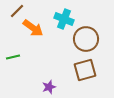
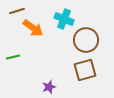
brown line: rotated 28 degrees clockwise
brown circle: moved 1 px down
